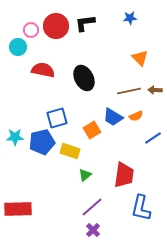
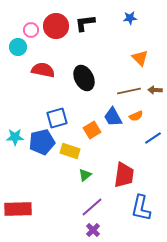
blue trapezoid: rotated 30 degrees clockwise
